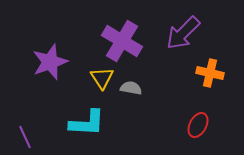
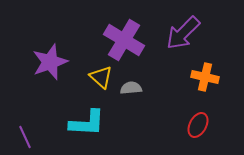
purple cross: moved 2 px right, 1 px up
orange cross: moved 5 px left, 4 px down
yellow triangle: moved 1 px left, 1 px up; rotated 15 degrees counterclockwise
gray semicircle: rotated 15 degrees counterclockwise
